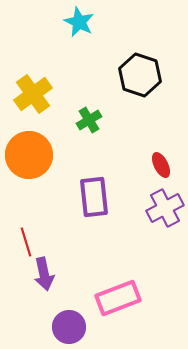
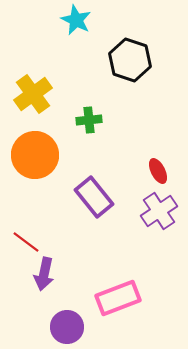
cyan star: moved 3 px left, 2 px up
black hexagon: moved 10 px left, 15 px up
green cross: rotated 25 degrees clockwise
orange circle: moved 6 px right
red ellipse: moved 3 px left, 6 px down
purple rectangle: rotated 33 degrees counterclockwise
purple cross: moved 6 px left, 3 px down; rotated 6 degrees counterclockwise
red line: rotated 36 degrees counterclockwise
purple arrow: rotated 24 degrees clockwise
purple circle: moved 2 px left
